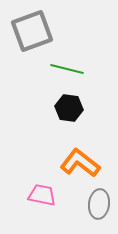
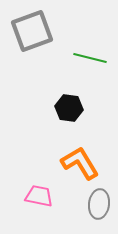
green line: moved 23 px right, 11 px up
orange L-shape: rotated 21 degrees clockwise
pink trapezoid: moved 3 px left, 1 px down
